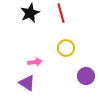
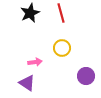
yellow circle: moved 4 px left
